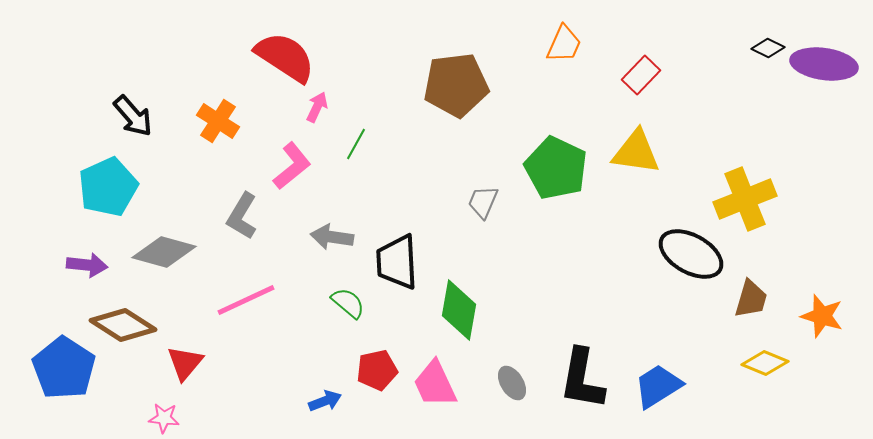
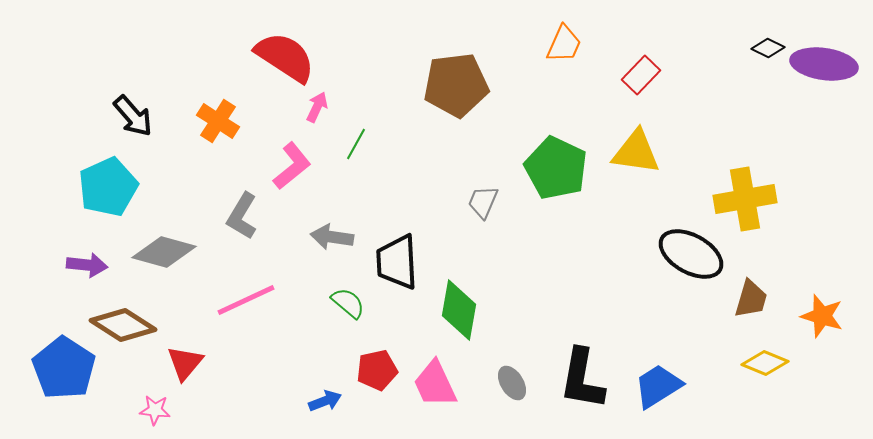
yellow cross: rotated 12 degrees clockwise
pink star: moved 9 px left, 8 px up
